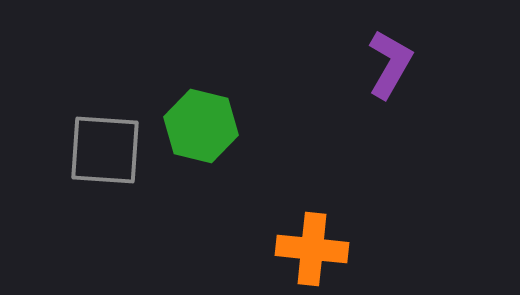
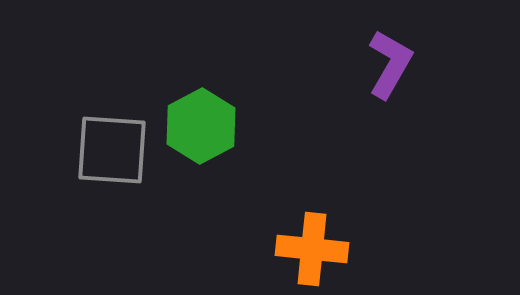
green hexagon: rotated 18 degrees clockwise
gray square: moved 7 px right
